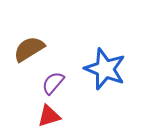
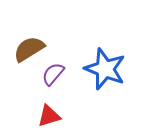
purple semicircle: moved 9 px up
